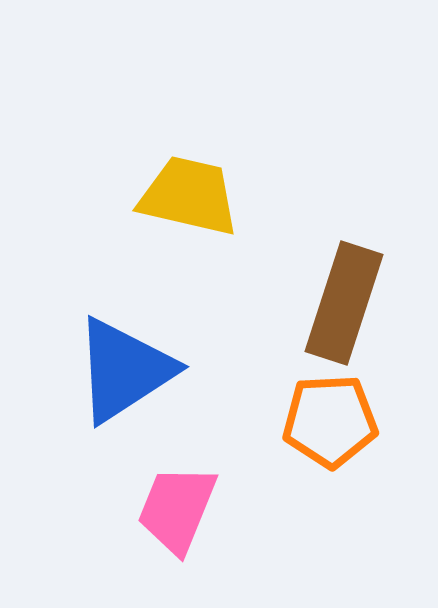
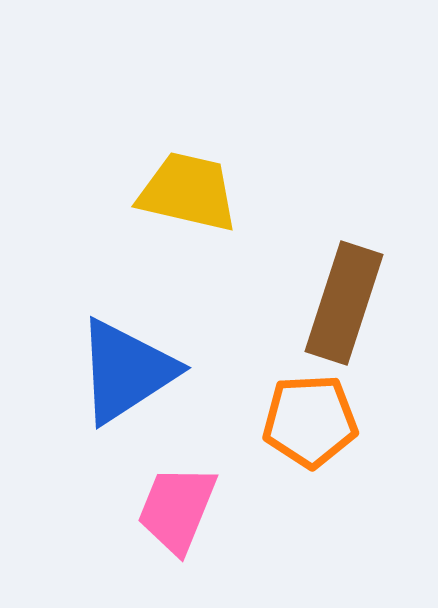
yellow trapezoid: moved 1 px left, 4 px up
blue triangle: moved 2 px right, 1 px down
orange pentagon: moved 20 px left
